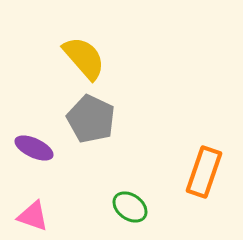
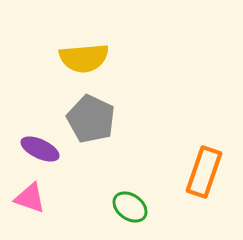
yellow semicircle: rotated 126 degrees clockwise
purple ellipse: moved 6 px right, 1 px down
pink triangle: moved 3 px left, 18 px up
